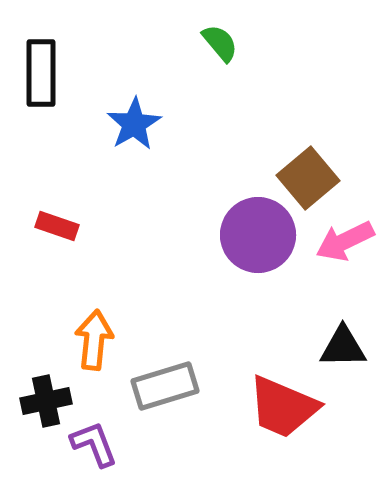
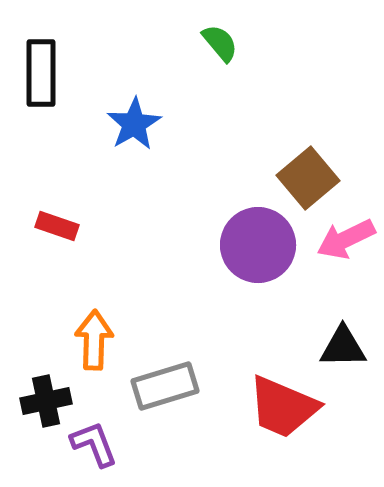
purple circle: moved 10 px down
pink arrow: moved 1 px right, 2 px up
orange arrow: rotated 4 degrees counterclockwise
